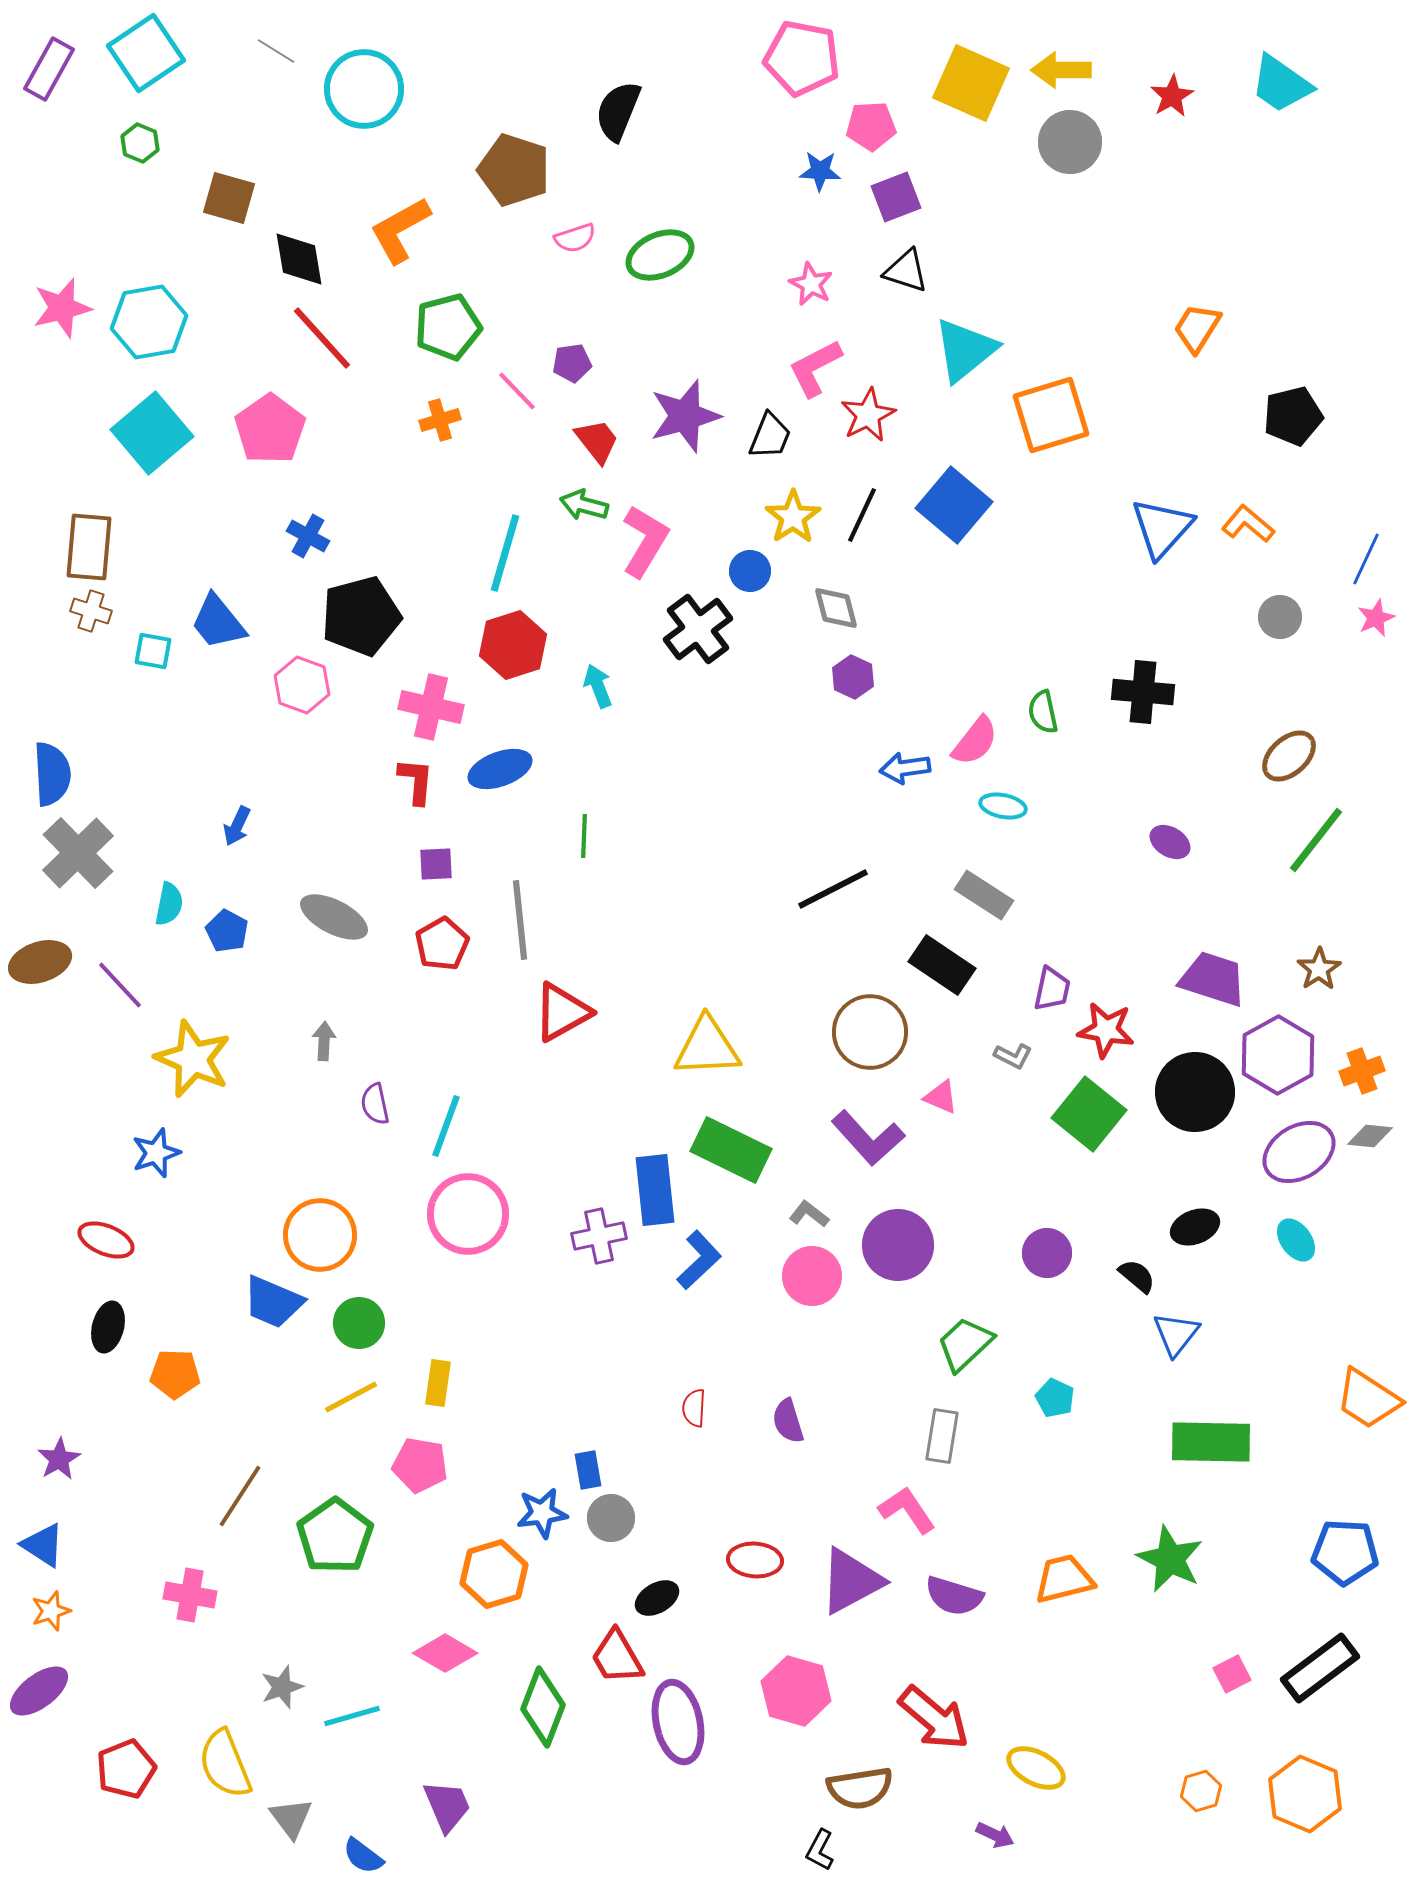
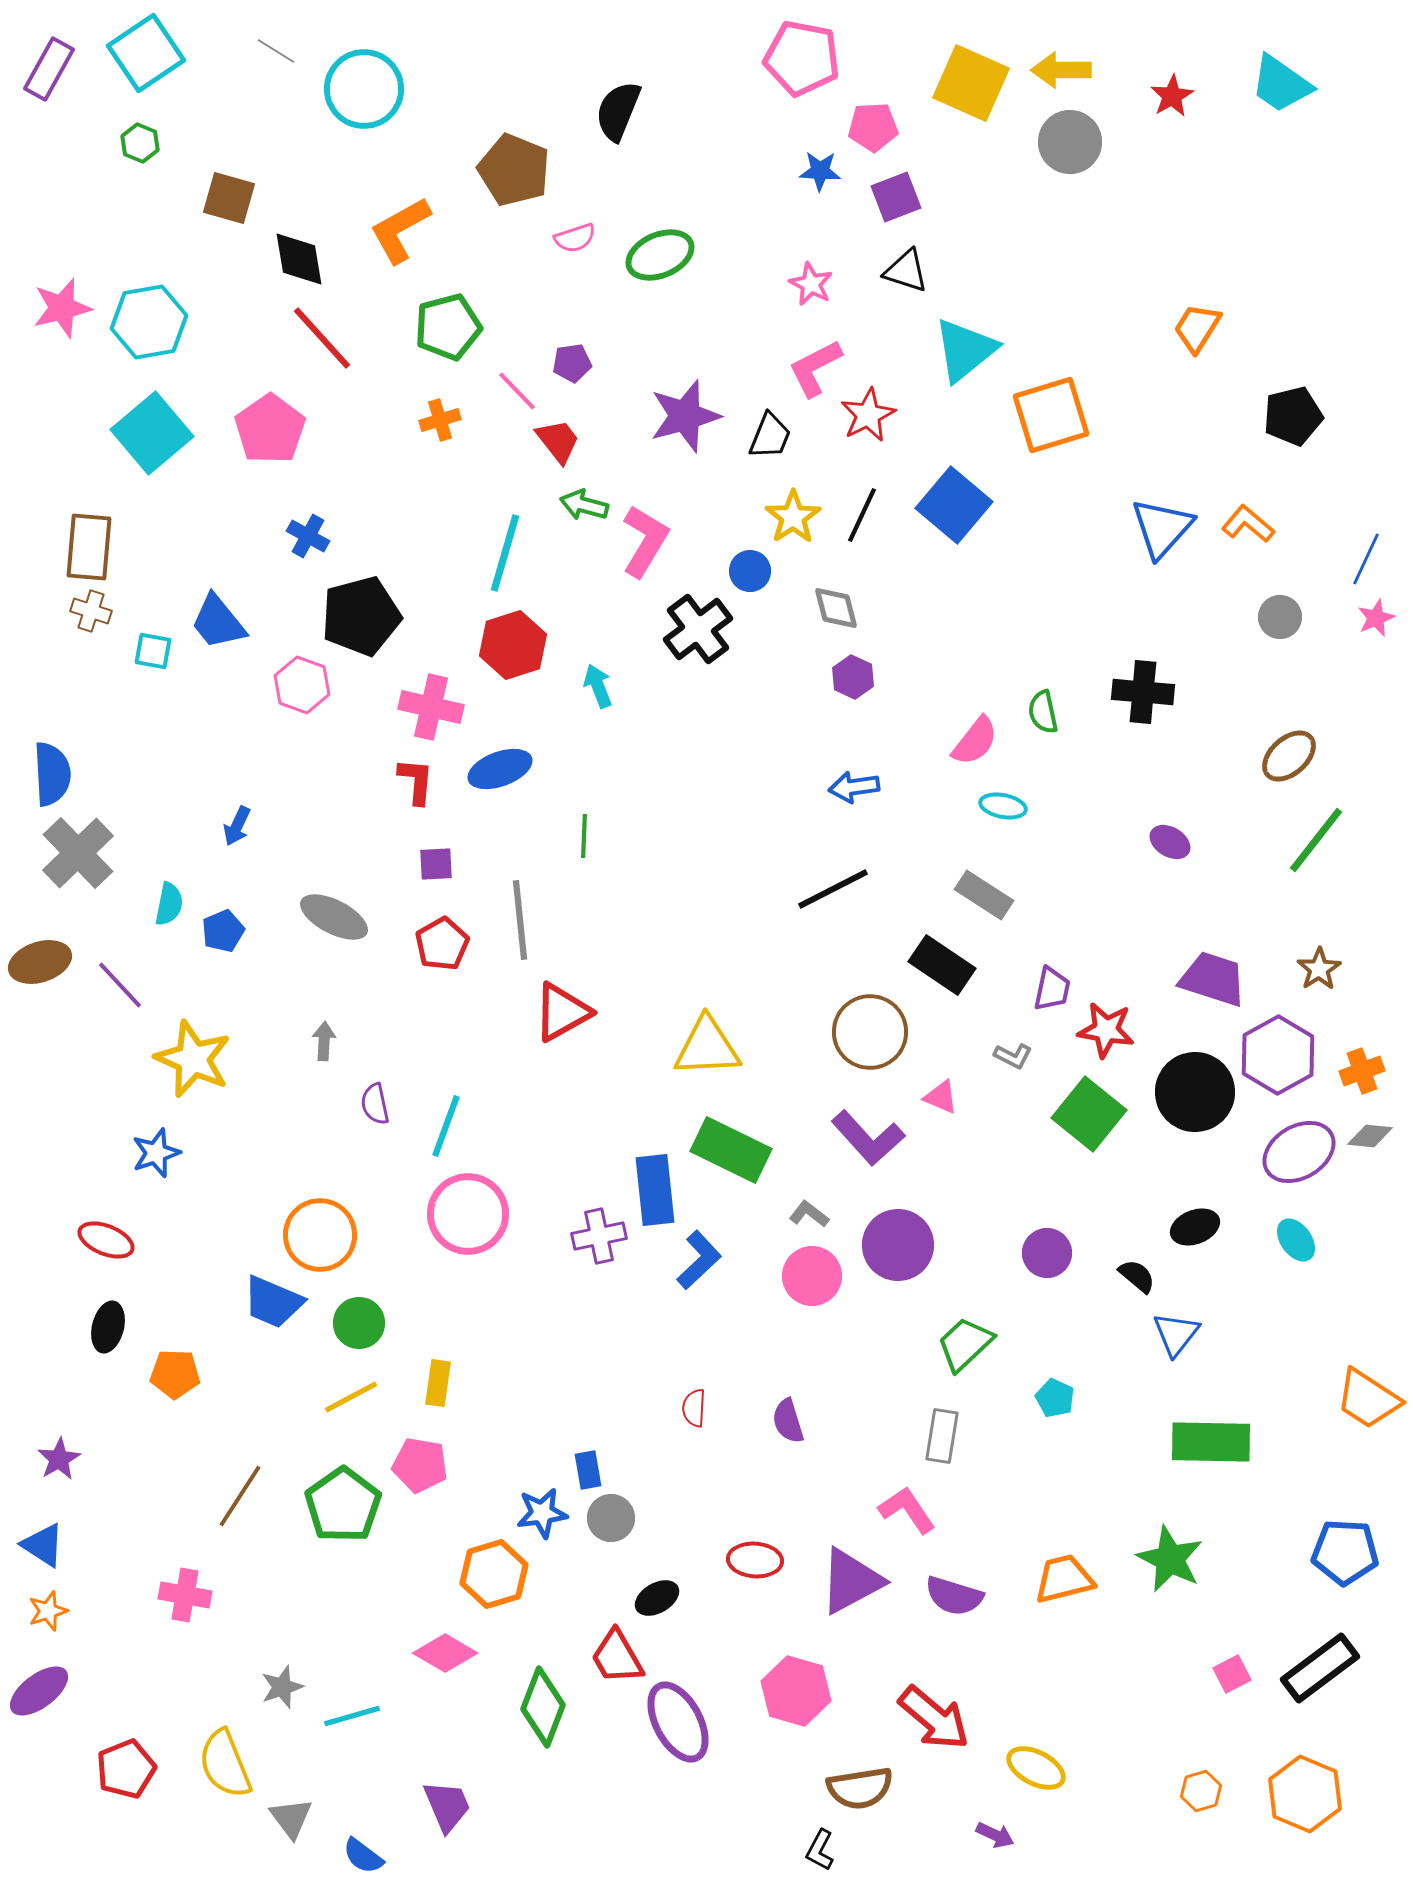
pink pentagon at (871, 126): moved 2 px right, 1 px down
brown pentagon at (514, 170): rotated 4 degrees clockwise
red trapezoid at (597, 441): moved 39 px left
blue arrow at (905, 768): moved 51 px left, 19 px down
blue pentagon at (227, 931): moved 4 px left; rotated 21 degrees clockwise
green pentagon at (335, 1536): moved 8 px right, 31 px up
pink cross at (190, 1595): moved 5 px left
orange star at (51, 1611): moved 3 px left
purple ellipse at (678, 1722): rotated 16 degrees counterclockwise
